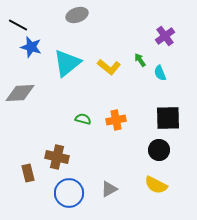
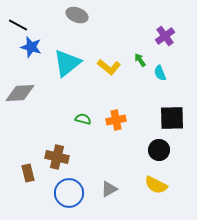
gray ellipse: rotated 40 degrees clockwise
black square: moved 4 px right
